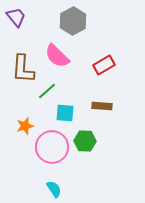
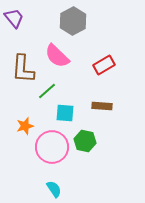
purple trapezoid: moved 2 px left, 1 px down
green hexagon: rotated 10 degrees clockwise
